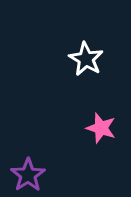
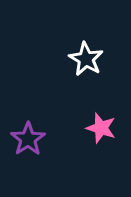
purple star: moved 36 px up
